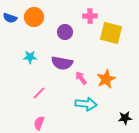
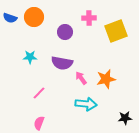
pink cross: moved 1 px left, 2 px down
yellow square: moved 5 px right, 2 px up; rotated 35 degrees counterclockwise
orange star: rotated 12 degrees clockwise
